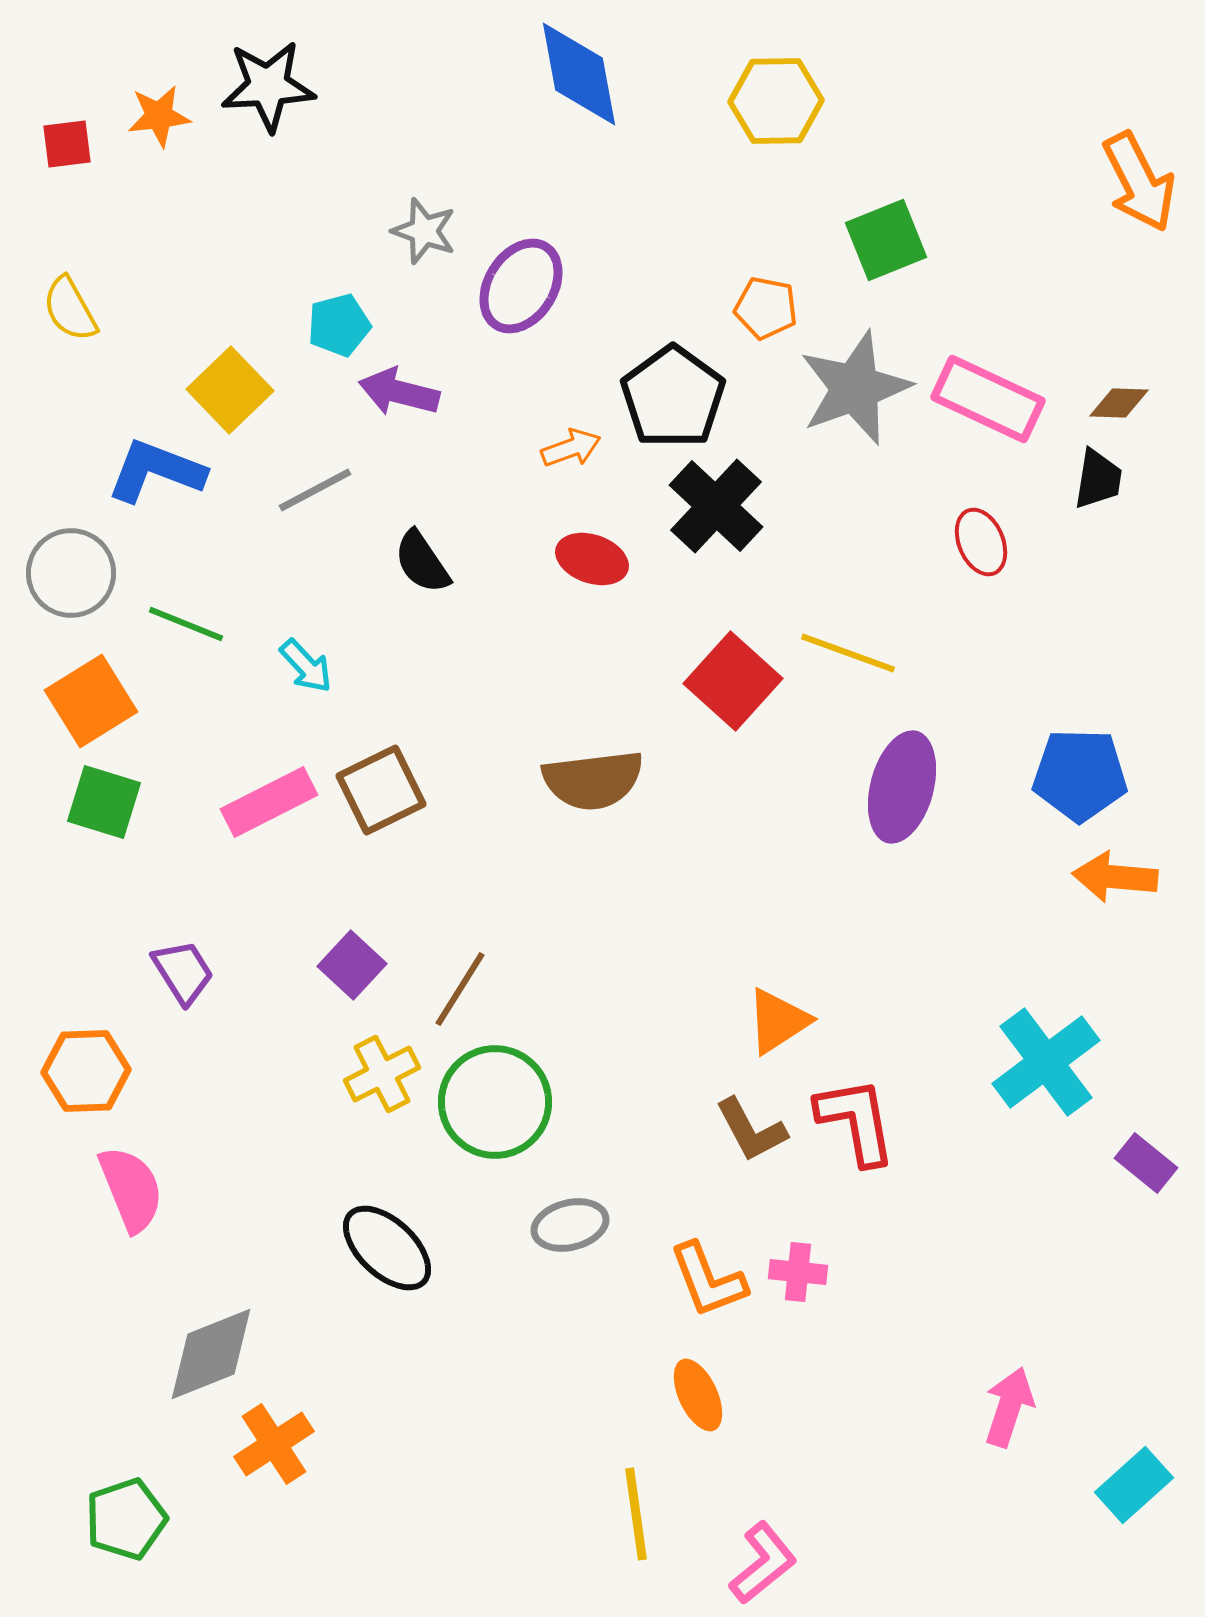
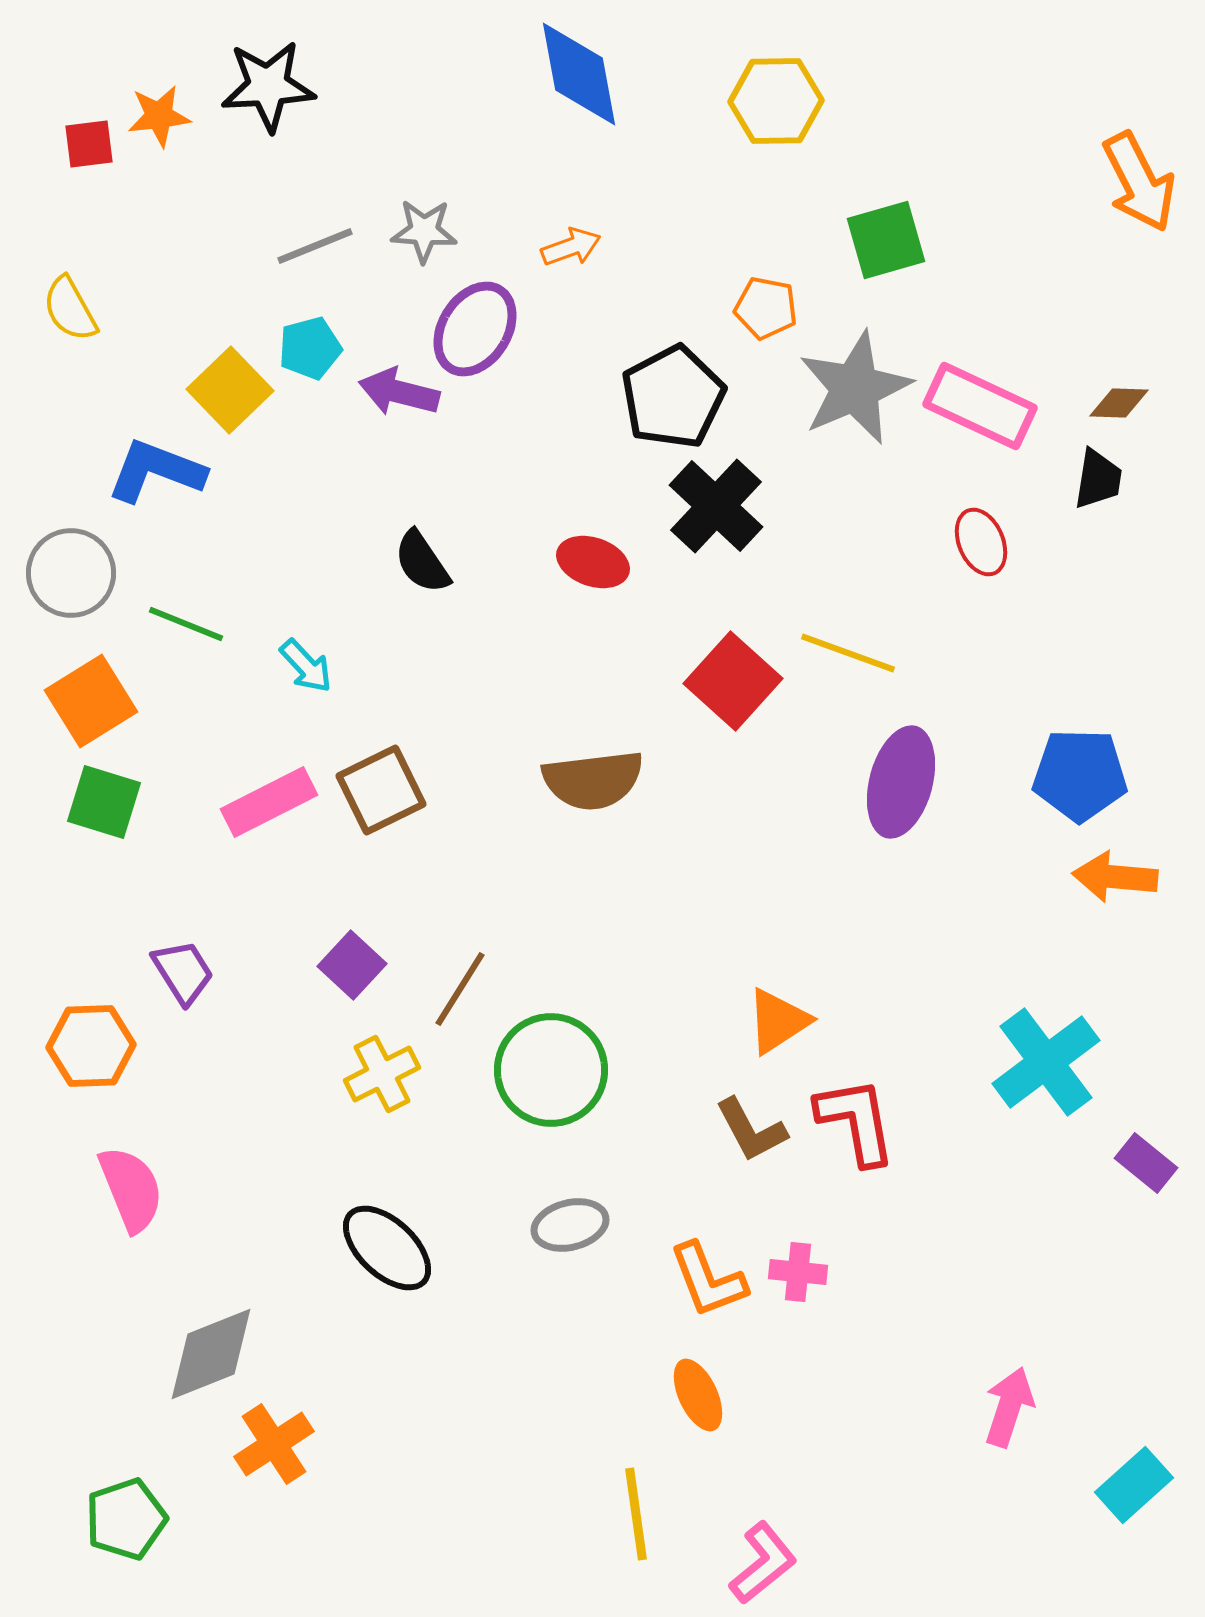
red square at (67, 144): moved 22 px right
gray star at (424, 231): rotated 16 degrees counterclockwise
green square at (886, 240): rotated 6 degrees clockwise
purple ellipse at (521, 286): moved 46 px left, 43 px down
cyan pentagon at (339, 325): moved 29 px left, 23 px down
gray star at (855, 388): rotated 3 degrees counterclockwise
black pentagon at (673, 397): rotated 8 degrees clockwise
pink rectangle at (988, 399): moved 8 px left, 7 px down
orange arrow at (571, 448): moved 201 px up
gray line at (315, 490): moved 244 px up; rotated 6 degrees clockwise
red ellipse at (592, 559): moved 1 px right, 3 px down
purple ellipse at (902, 787): moved 1 px left, 5 px up
orange hexagon at (86, 1071): moved 5 px right, 25 px up
green circle at (495, 1102): moved 56 px right, 32 px up
